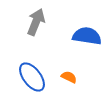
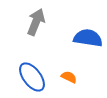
blue semicircle: moved 1 px right, 2 px down
